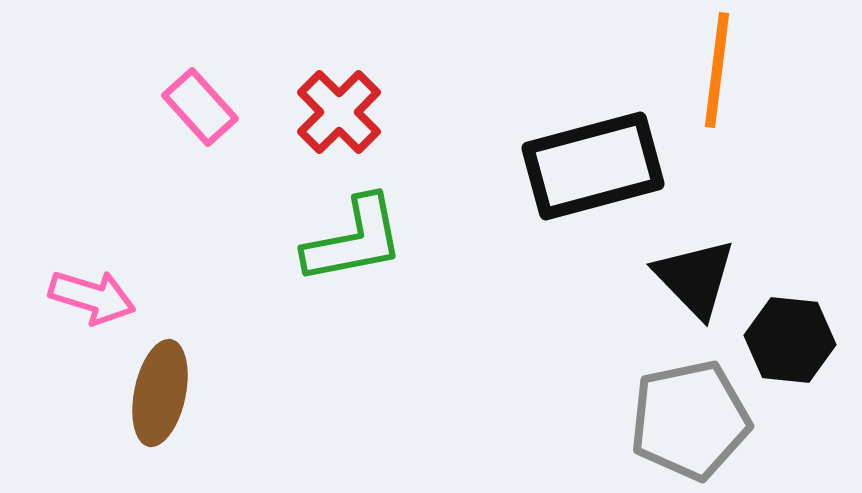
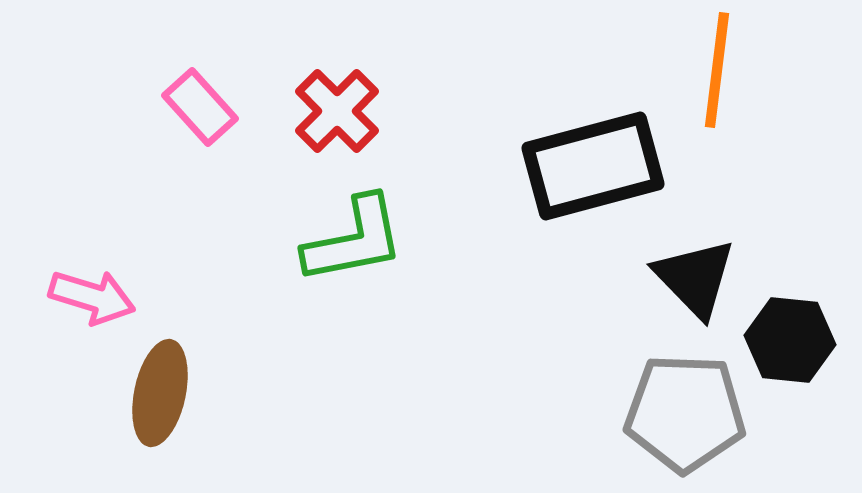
red cross: moved 2 px left, 1 px up
gray pentagon: moved 5 px left, 7 px up; rotated 14 degrees clockwise
